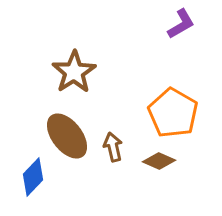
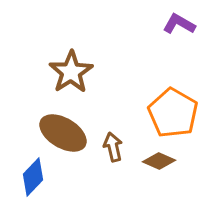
purple L-shape: moved 2 px left; rotated 120 degrees counterclockwise
brown star: moved 3 px left
brown ellipse: moved 4 px left, 3 px up; rotated 21 degrees counterclockwise
